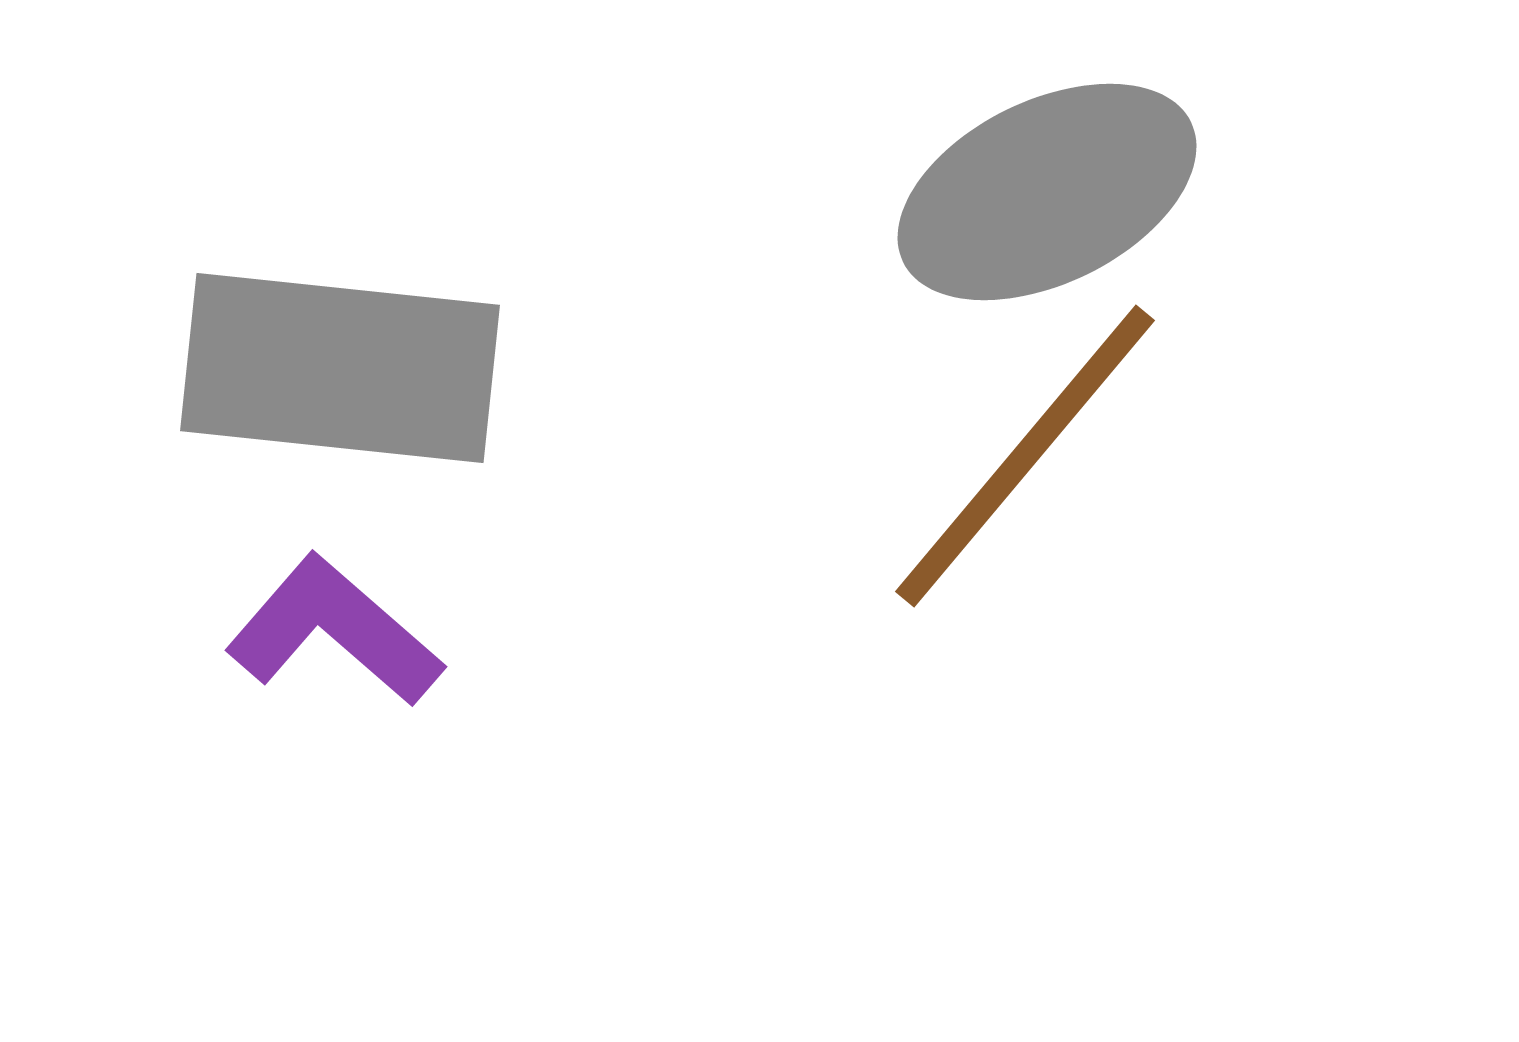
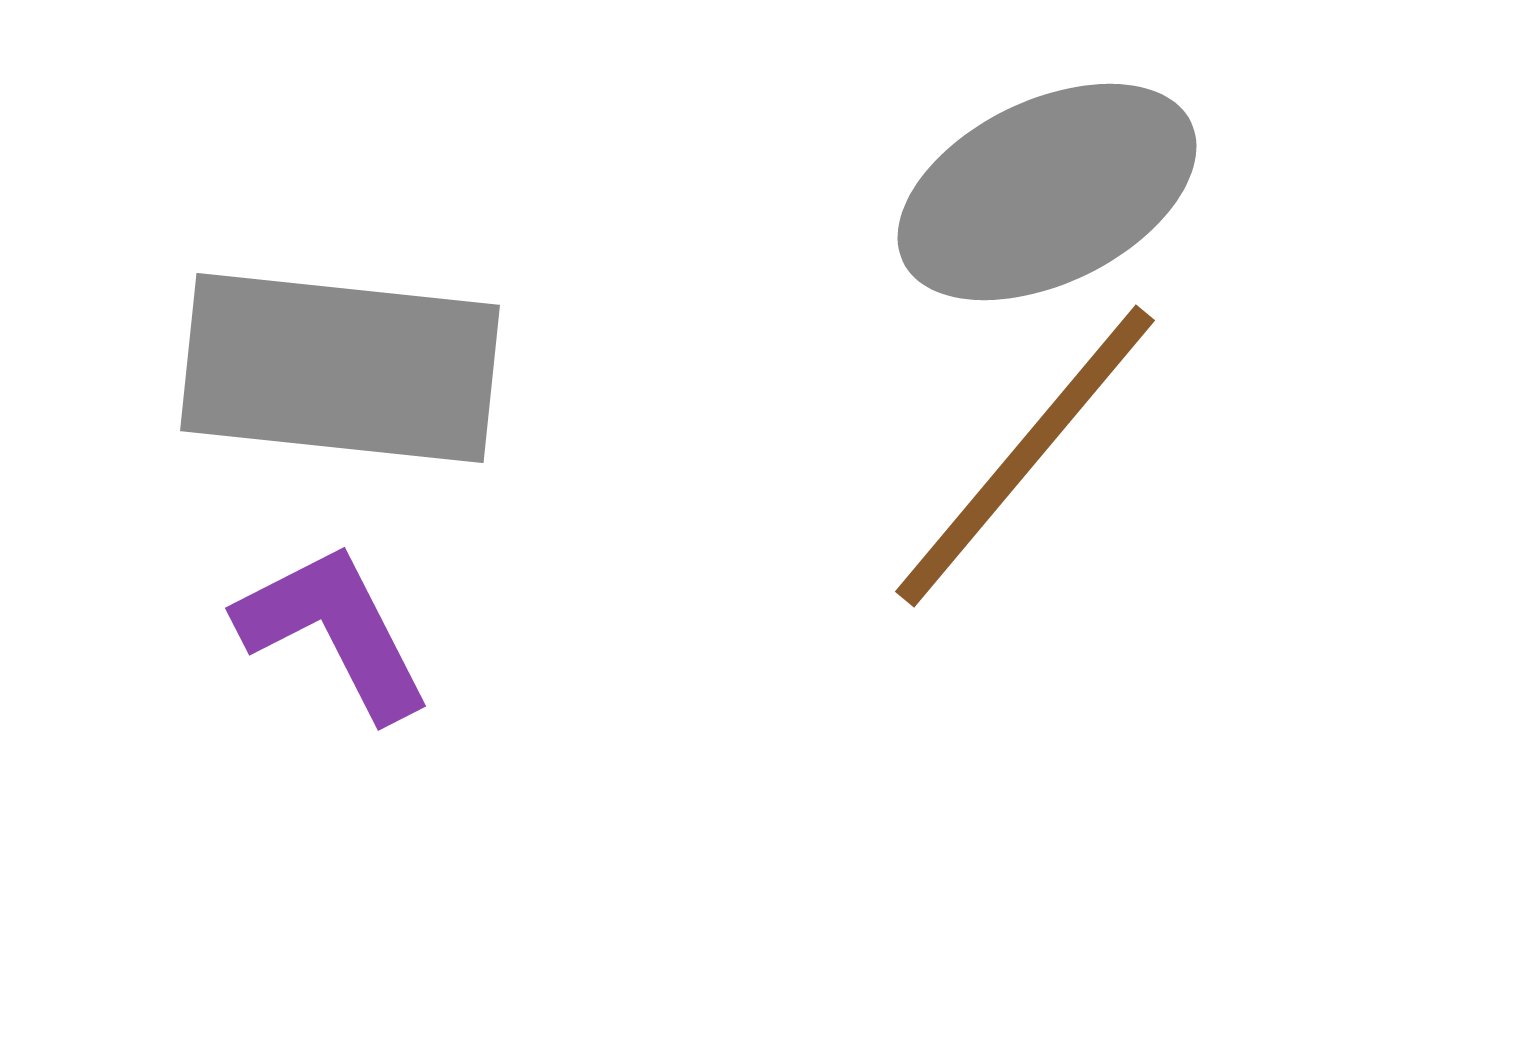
purple L-shape: rotated 22 degrees clockwise
